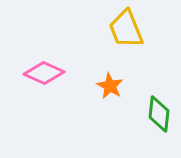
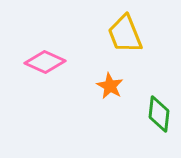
yellow trapezoid: moved 1 px left, 5 px down
pink diamond: moved 1 px right, 11 px up
